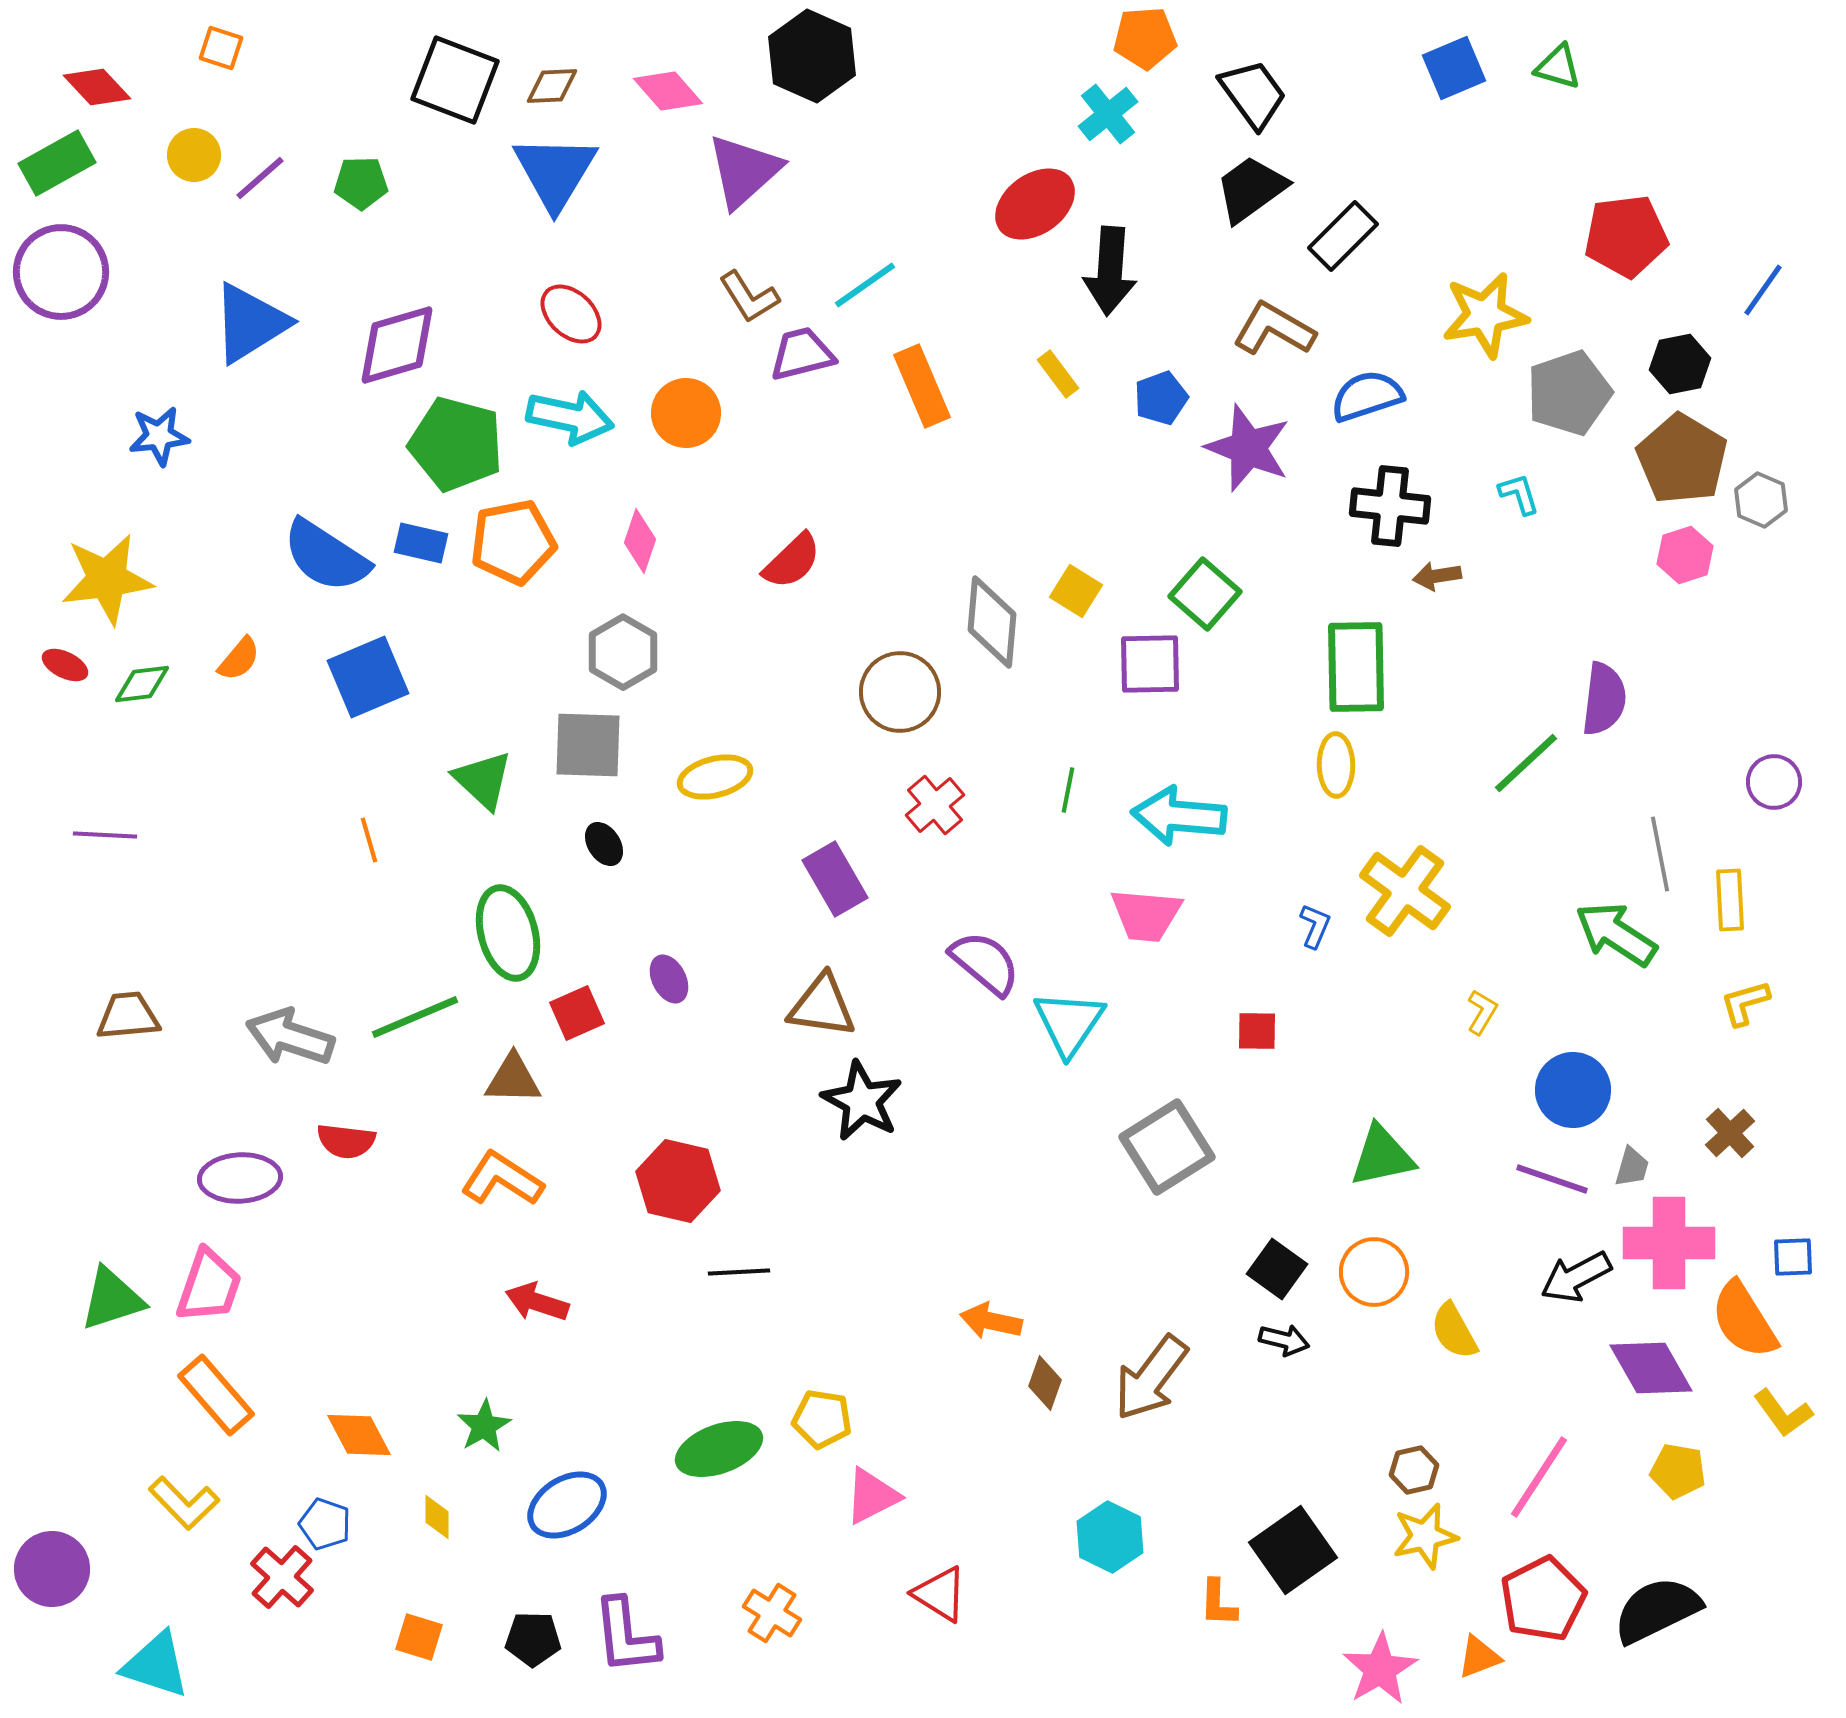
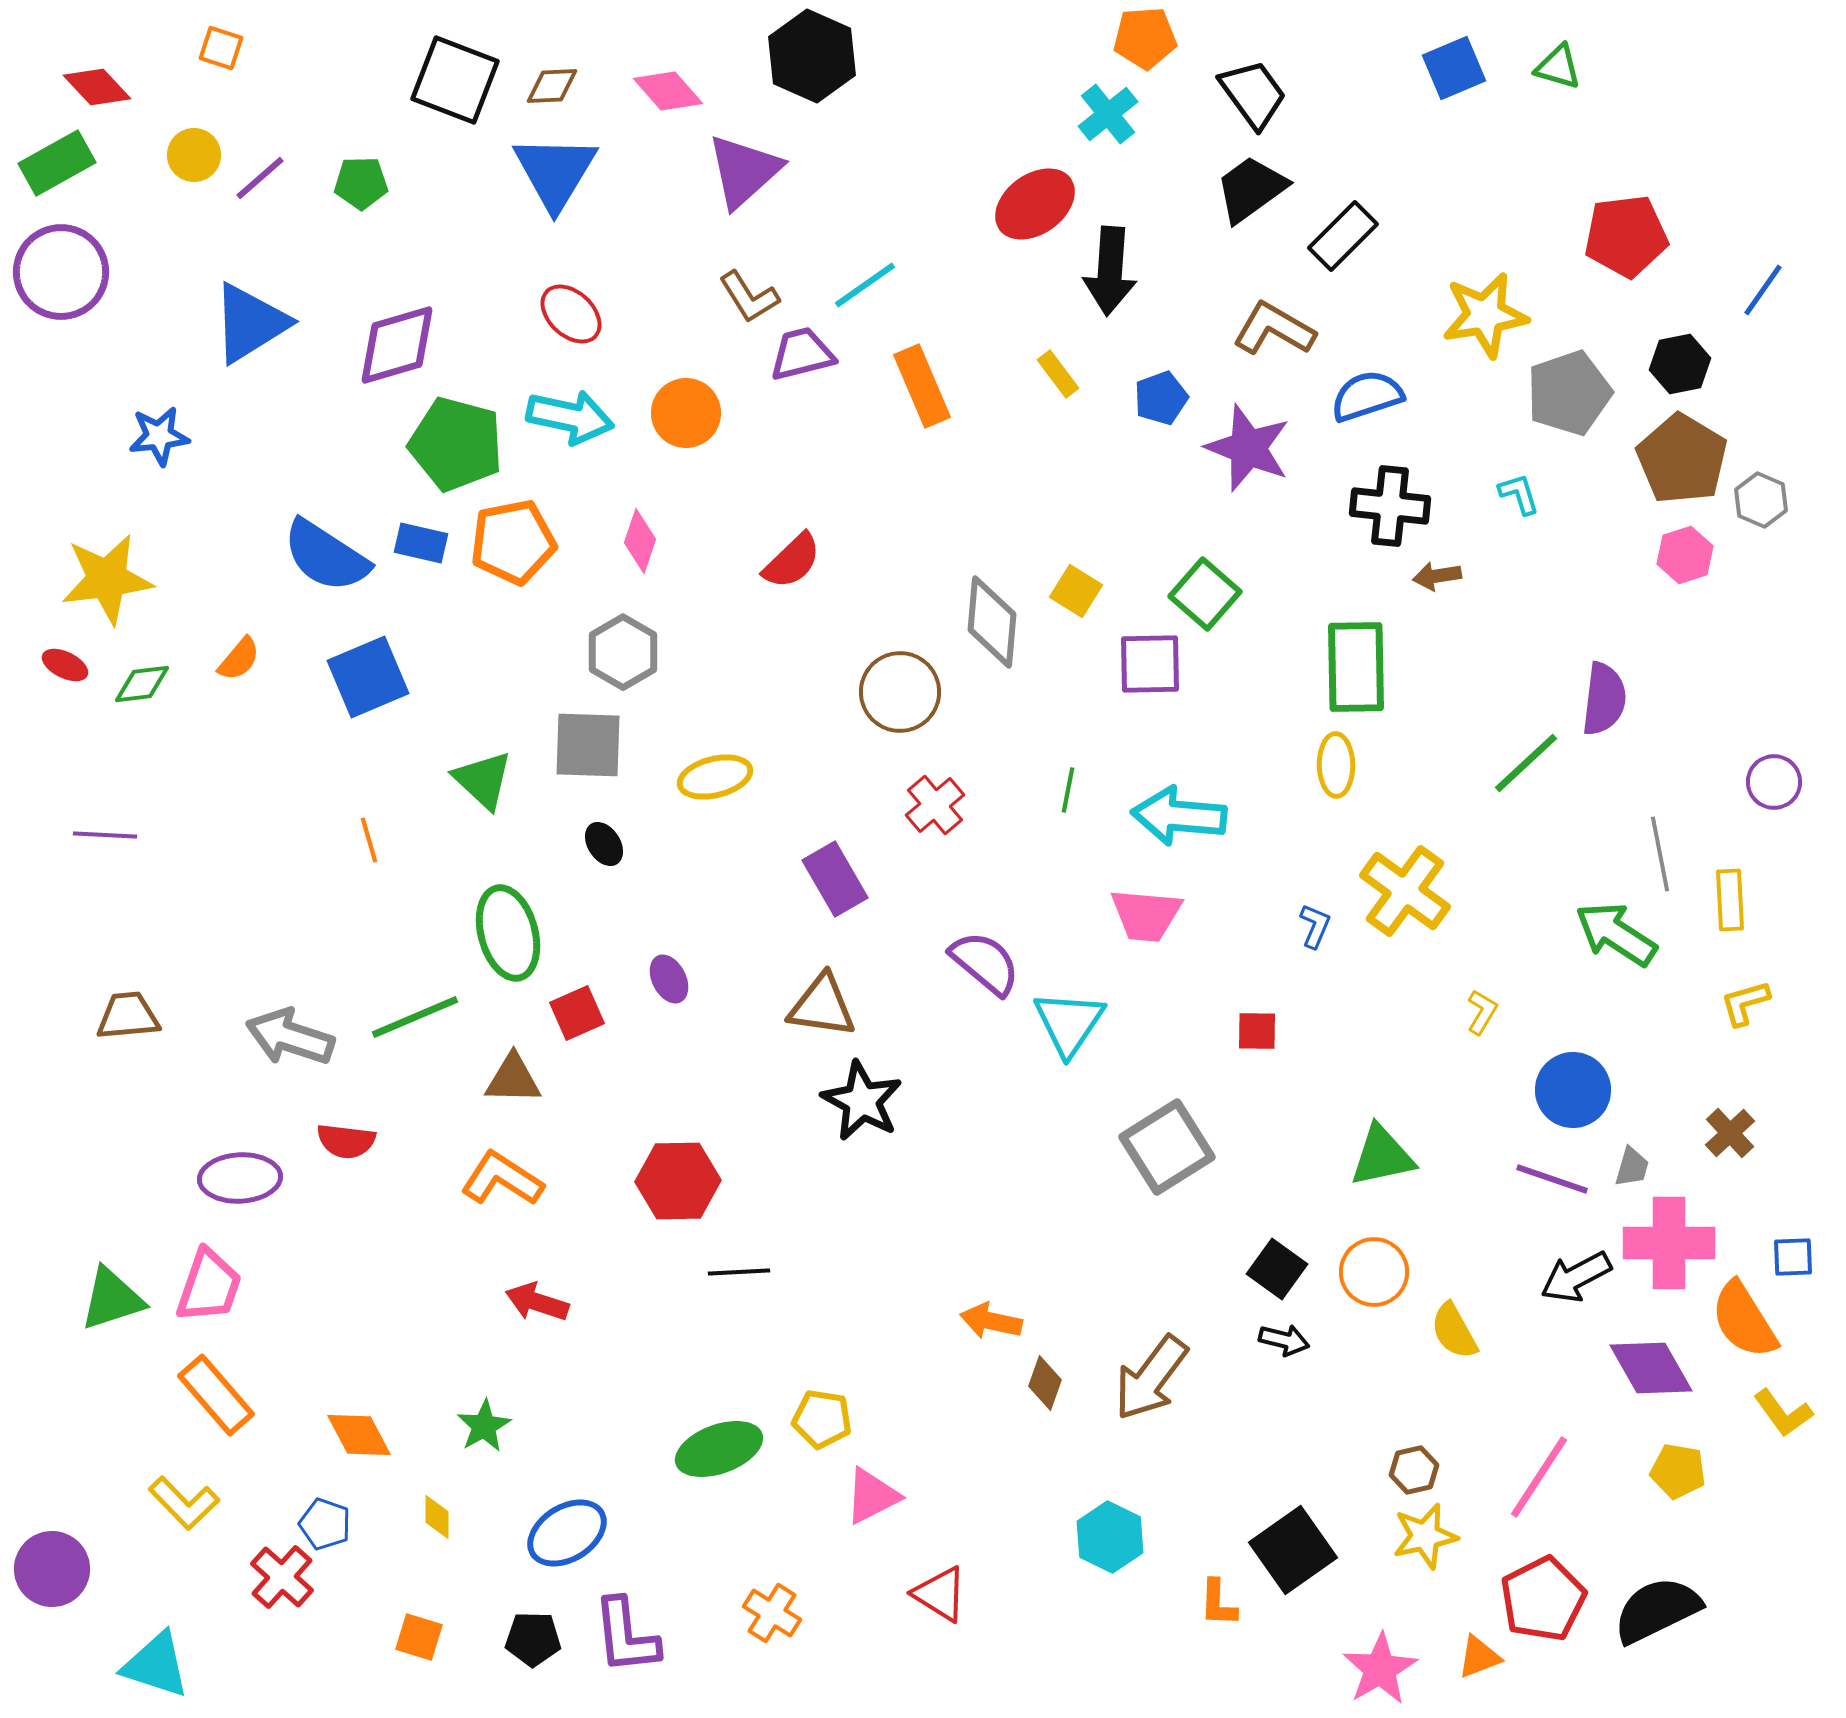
red hexagon at (678, 1181): rotated 14 degrees counterclockwise
blue ellipse at (567, 1505): moved 28 px down
